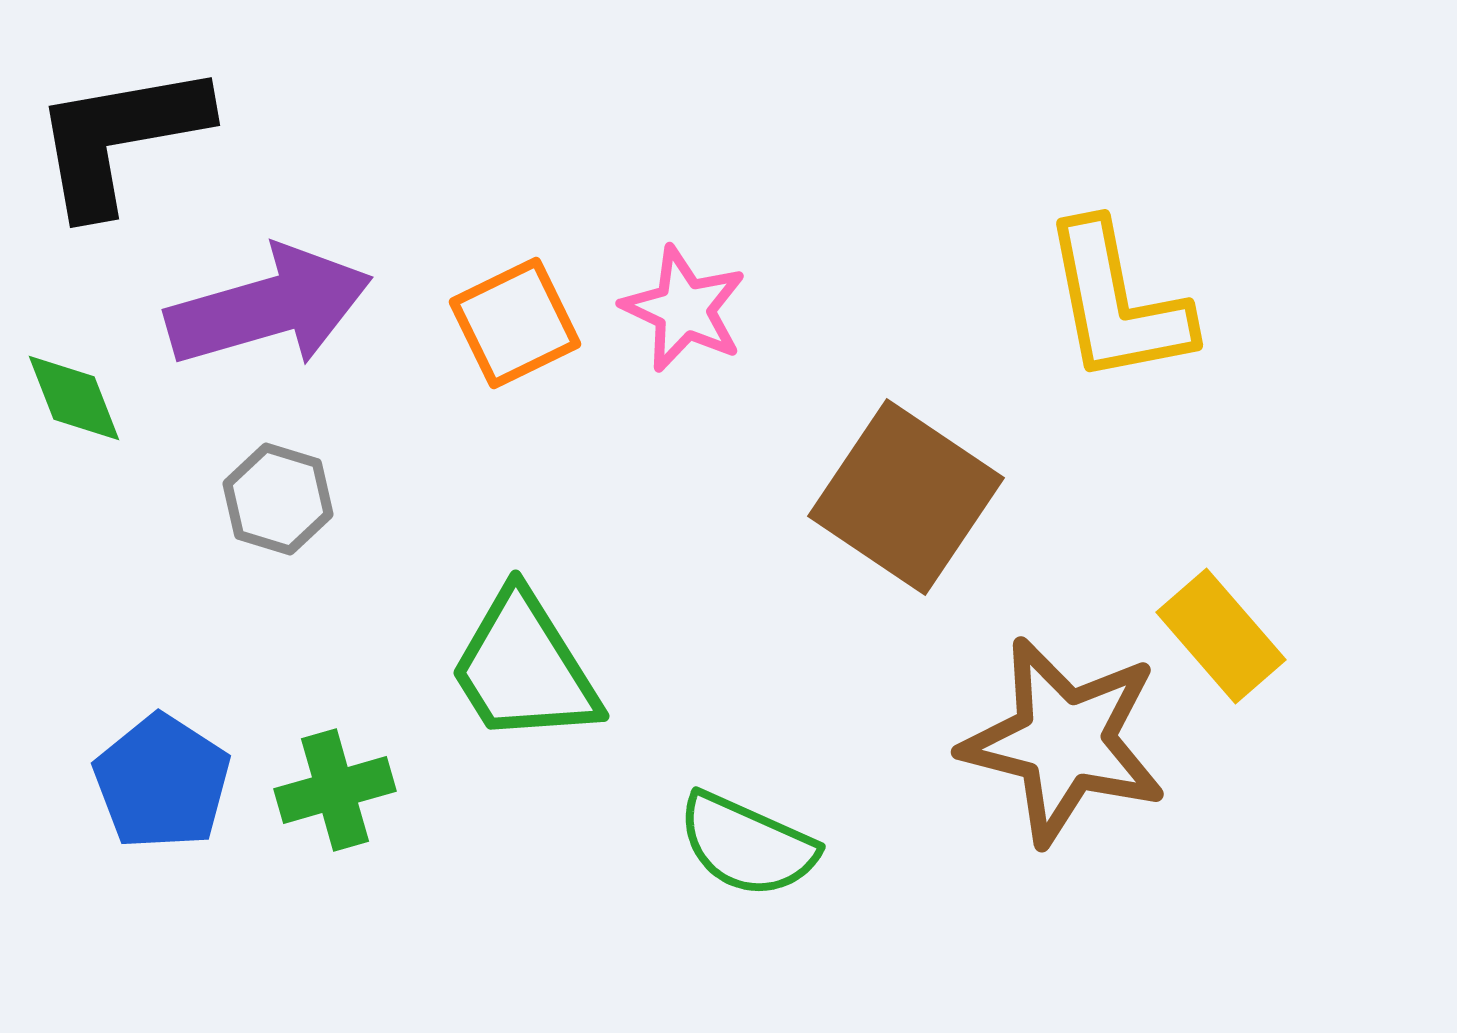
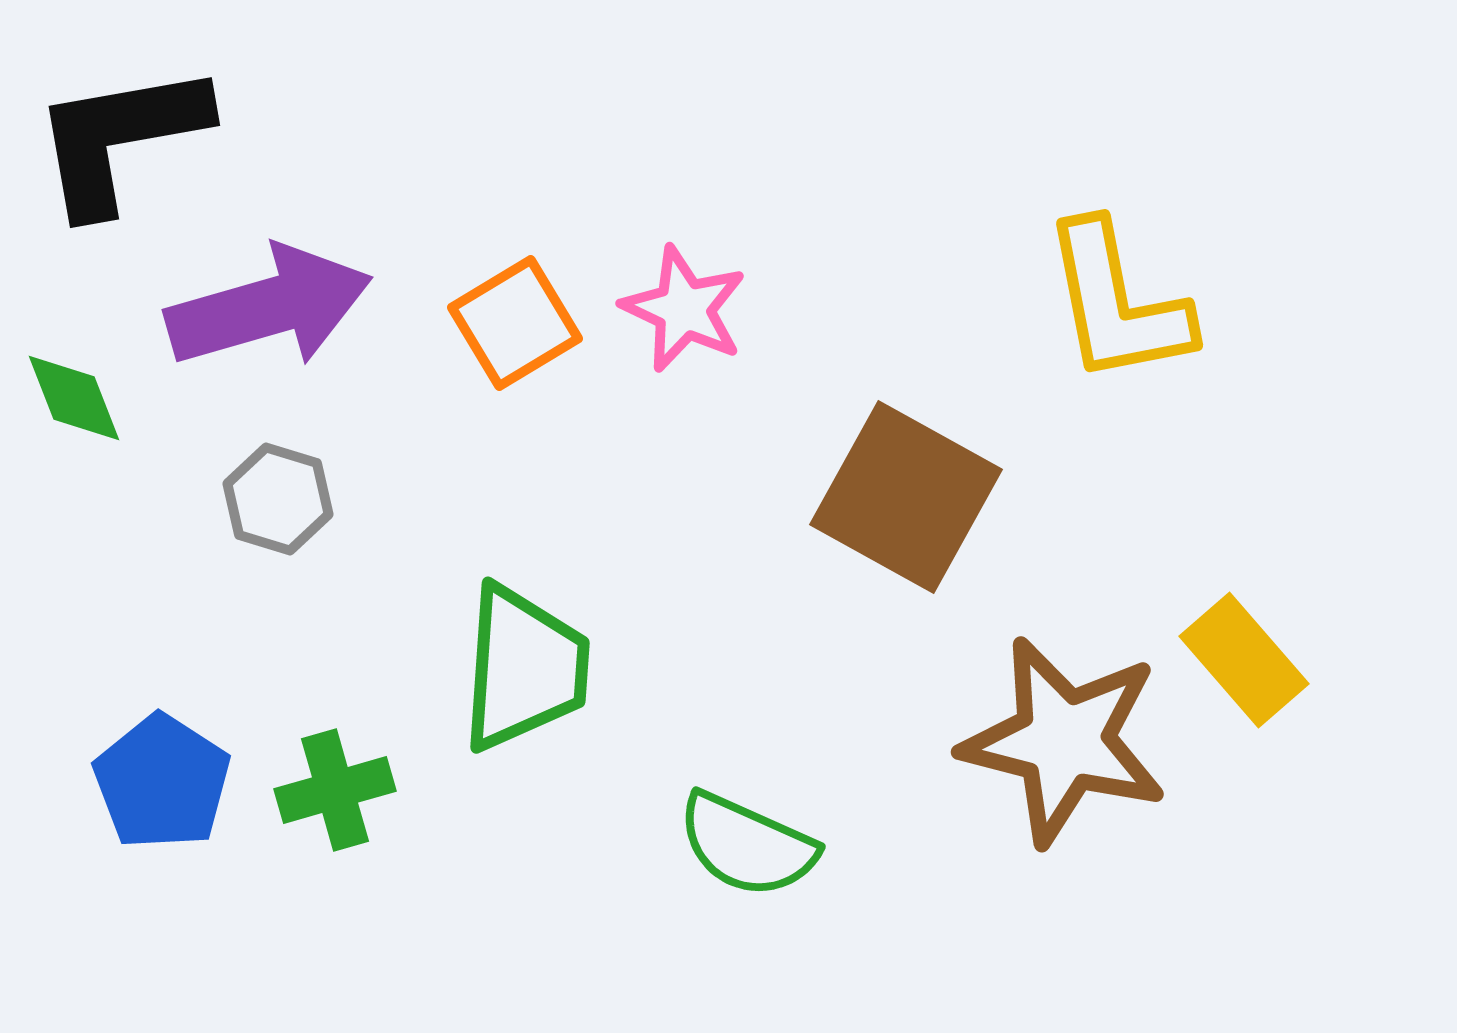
orange square: rotated 5 degrees counterclockwise
brown square: rotated 5 degrees counterclockwise
yellow rectangle: moved 23 px right, 24 px down
green trapezoid: rotated 144 degrees counterclockwise
